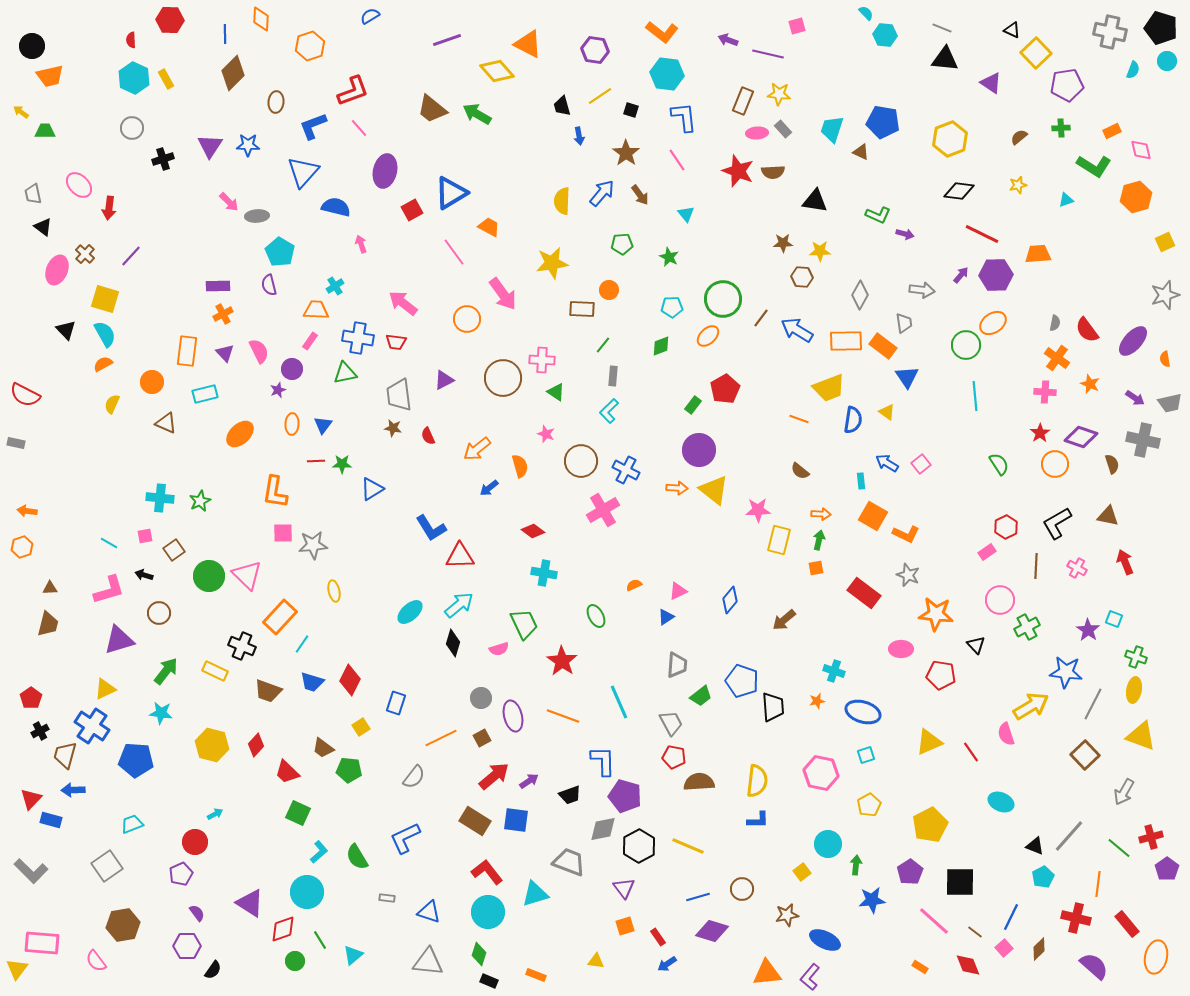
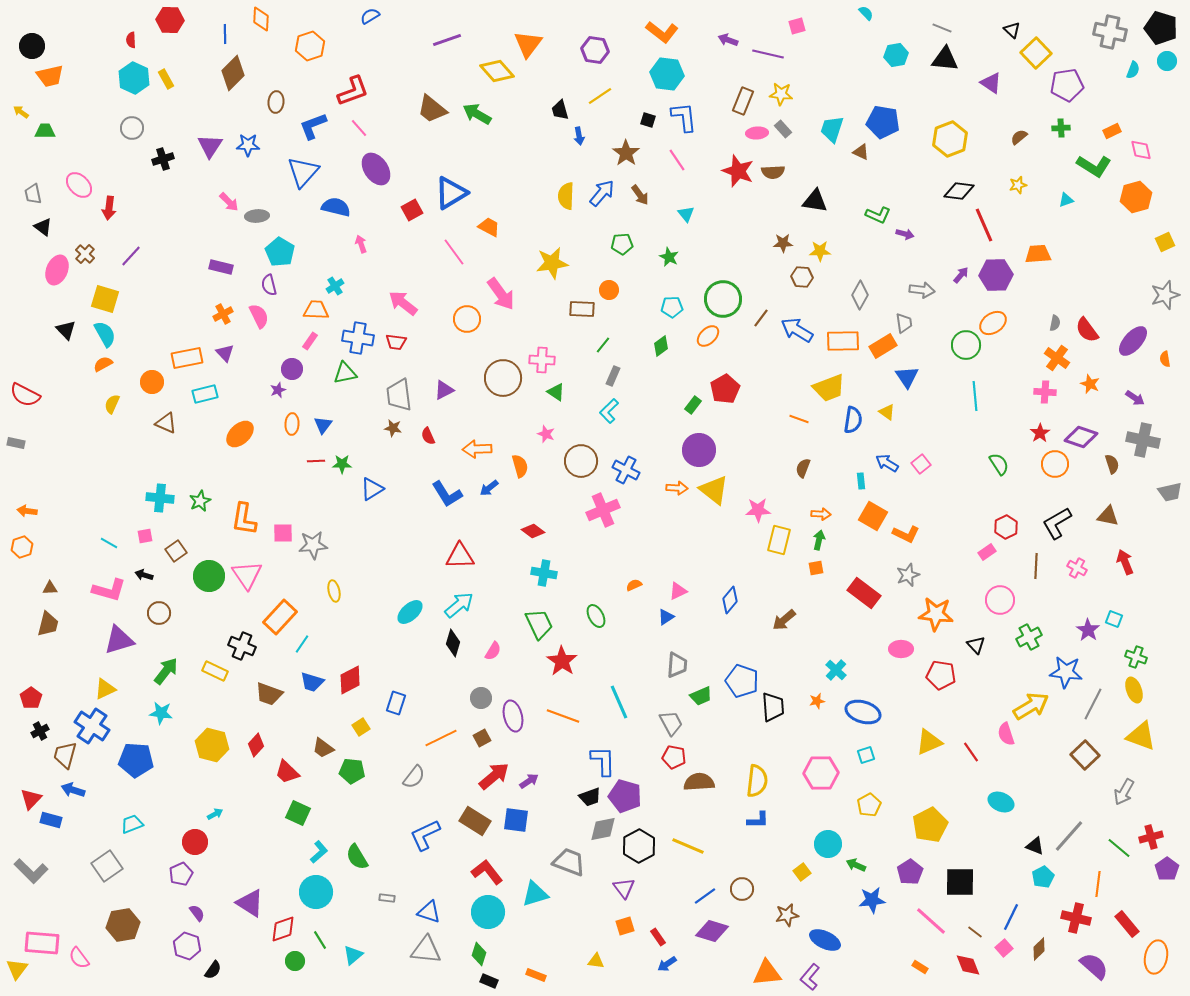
black triangle at (1012, 30): rotated 18 degrees clockwise
cyan hexagon at (885, 35): moved 11 px right, 20 px down; rotated 15 degrees counterclockwise
orange triangle at (528, 44): rotated 40 degrees clockwise
yellow star at (779, 94): moved 2 px right
black trapezoid at (562, 106): moved 2 px left, 4 px down
black square at (631, 110): moved 17 px right, 10 px down
purple ellipse at (385, 171): moved 9 px left, 2 px up; rotated 48 degrees counterclockwise
yellow semicircle at (562, 201): moved 4 px right, 5 px up
red line at (982, 234): moved 2 px right, 9 px up; rotated 40 degrees clockwise
purple rectangle at (218, 286): moved 3 px right, 19 px up; rotated 15 degrees clockwise
pink arrow at (503, 294): moved 2 px left
orange rectangle at (846, 341): moved 3 px left
green diamond at (661, 346): rotated 15 degrees counterclockwise
orange rectangle at (883, 346): rotated 68 degrees counterclockwise
orange rectangle at (187, 351): moved 7 px down; rotated 72 degrees clockwise
pink semicircle at (259, 351): moved 35 px up
gray rectangle at (613, 376): rotated 18 degrees clockwise
purple triangle at (444, 380): moved 10 px down
gray trapezoid at (1170, 403): moved 89 px down
orange arrow at (477, 449): rotated 36 degrees clockwise
brown semicircle at (800, 471): moved 3 px right, 3 px up; rotated 72 degrees clockwise
orange L-shape at (275, 492): moved 31 px left, 27 px down
pink cross at (603, 510): rotated 8 degrees clockwise
blue L-shape at (431, 528): moved 16 px right, 34 px up
brown square at (174, 550): moved 2 px right, 1 px down
pink triangle at (247, 575): rotated 12 degrees clockwise
gray star at (908, 575): rotated 30 degrees clockwise
pink L-shape at (109, 590): rotated 32 degrees clockwise
green trapezoid at (524, 624): moved 15 px right
green cross at (1027, 627): moved 2 px right, 10 px down
pink semicircle at (499, 649): moved 6 px left, 2 px down; rotated 42 degrees counterclockwise
cyan cross at (834, 671): moved 2 px right, 1 px up; rotated 25 degrees clockwise
red diamond at (350, 680): rotated 36 degrees clockwise
yellow ellipse at (1134, 690): rotated 30 degrees counterclockwise
brown trapezoid at (268, 691): moved 1 px right, 3 px down
green trapezoid at (701, 696): rotated 15 degrees clockwise
green pentagon at (349, 770): moved 3 px right, 1 px down
pink hexagon at (821, 773): rotated 12 degrees counterclockwise
blue arrow at (73, 790): rotated 20 degrees clockwise
black trapezoid at (570, 795): moved 20 px right, 2 px down
blue L-shape at (405, 838): moved 20 px right, 3 px up
green arrow at (856, 865): rotated 72 degrees counterclockwise
cyan circle at (307, 892): moved 9 px right
blue line at (698, 897): moved 7 px right, 1 px up; rotated 20 degrees counterclockwise
pink line at (934, 921): moved 3 px left
purple hexagon at (187, 946): rotated 20 degrees clockwise
pink semicircle at (96, 961): moved 17 px left, 3 px up
gray triangle at (428, 962): moved 2 px left, 12 px up
